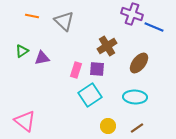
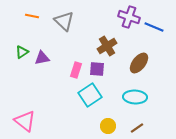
purple cross: moved 3 px left, 3 px down
green triangle: moved 1 px down
